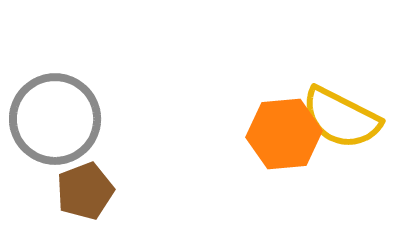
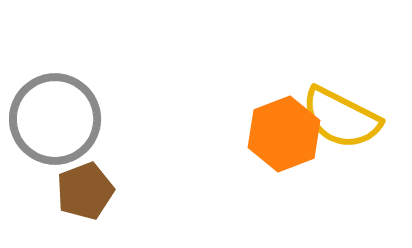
orange hexagon: rotated 16 degrees counterclockwise
